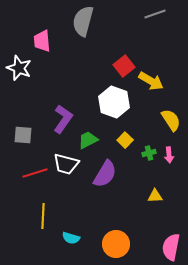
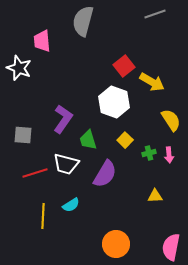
yellow arrow: moved 1 px right, 1 px down
green trapezoid: rotated 80 degrees counterclockwise
cyan semicircle: moved 33 px up; rotated 48 degrees counterclockwise
